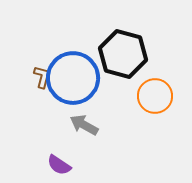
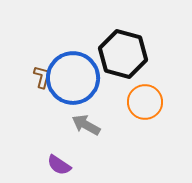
orange circle: moved 10 px left, 6 px down
gray arrow: moved 2 px right
